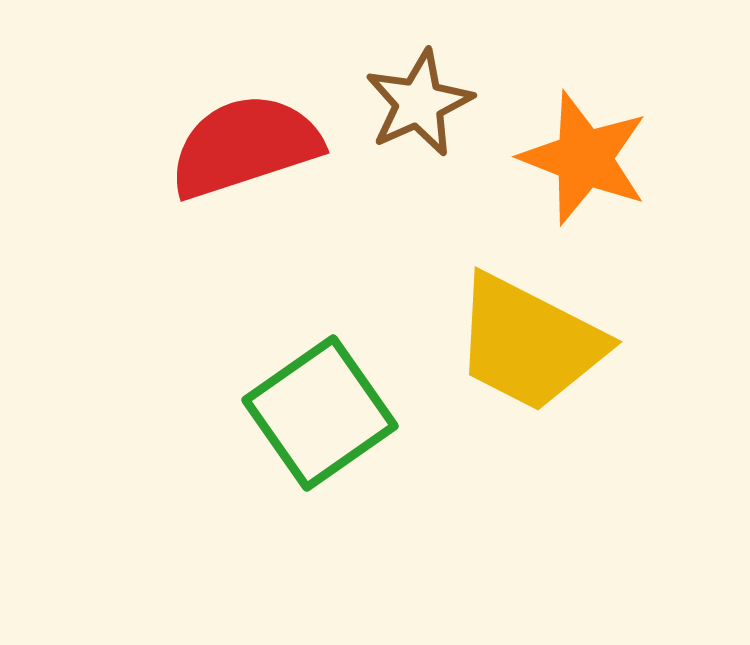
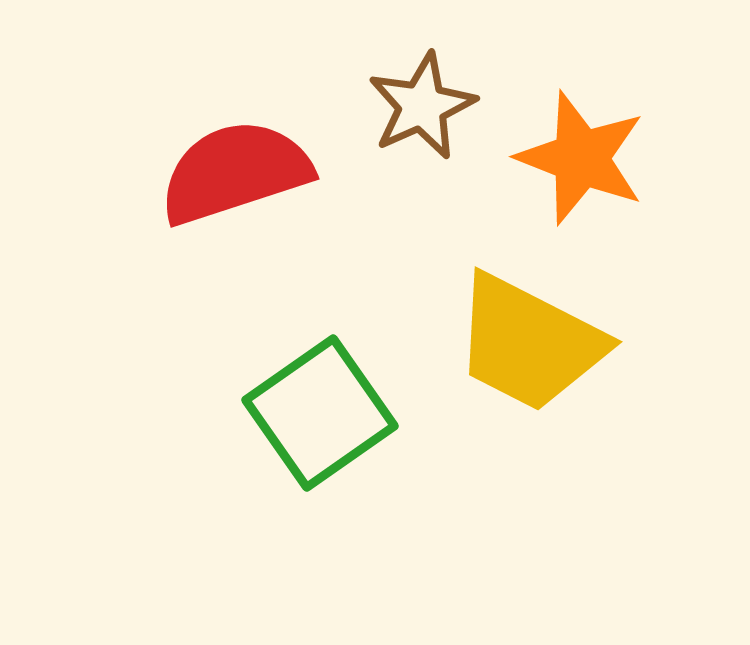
brown star: moved 3 px right, 3 px down
red semicircle: moved 10 px left, 26 px down
orange star: moved 3 px left
